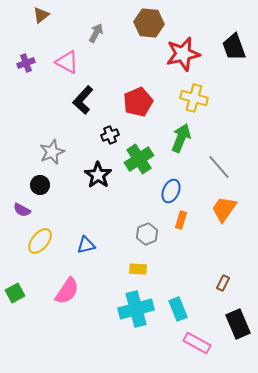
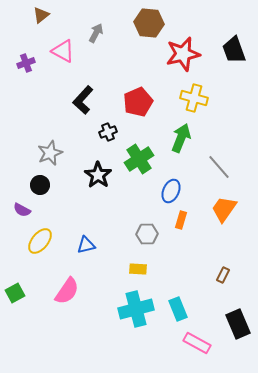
black trapezoid: moved 3 px down
pink triangle: moved 4 px left, 11 px up
black cross: moved 2 px left, 3 px up
gray star: moved 2 px left, 1 px down
gray hexagon: rotated 20 degrees clockwise
brown rectangle: moved 8 px up
